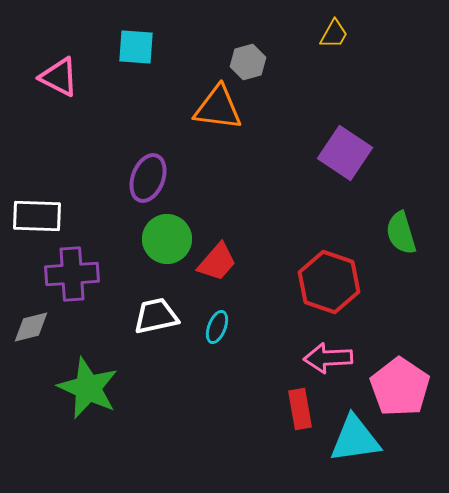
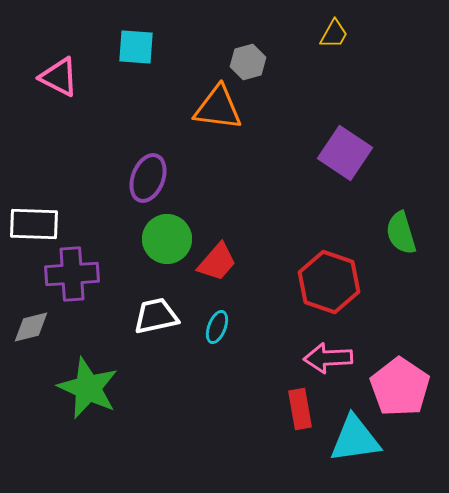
white rectangle: moved 3 px left, 8 px down
